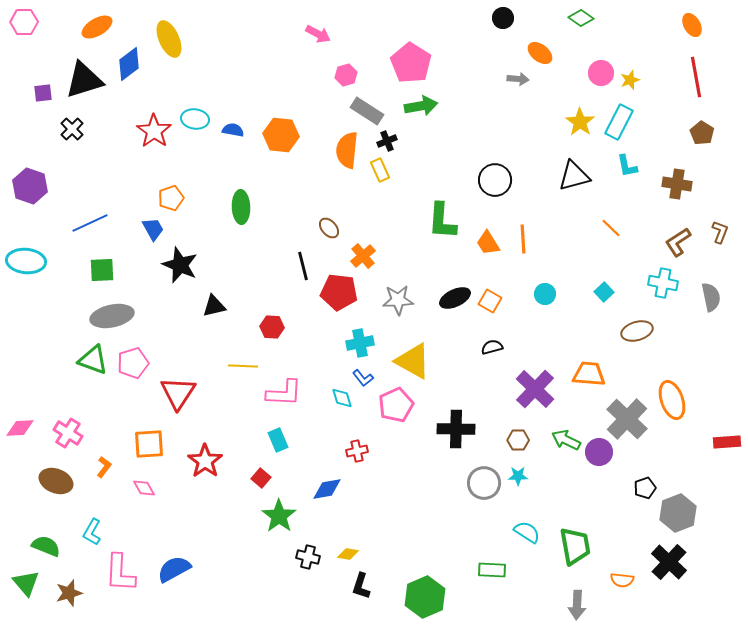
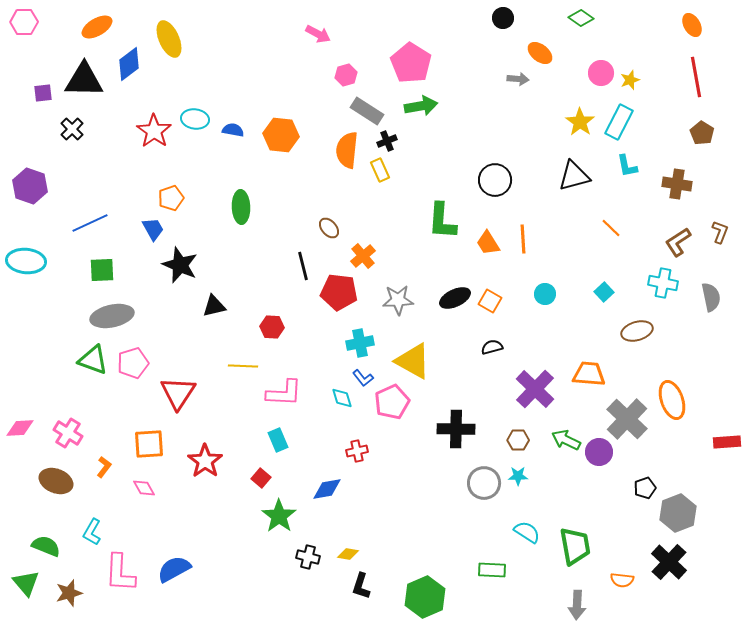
black triangle at (84, 80): rotated 18 degrees clockwise
pink pentagon at (396, 405): moved 4 px left, 3 px up
